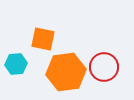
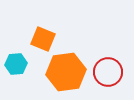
orange square: rotated 10 degrees clockwise
red circle: moved 4 px right, 5 px down
